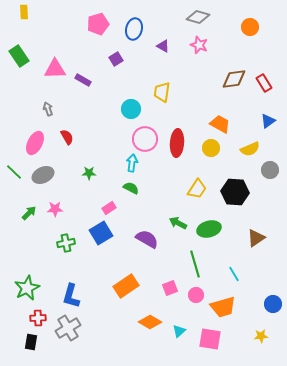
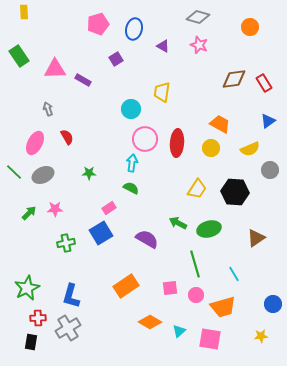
pink square at (170, 288): rotated 14 degrees clockwise
